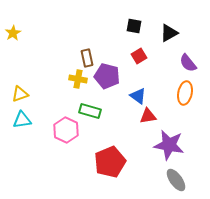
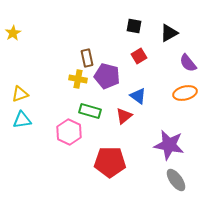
orange ellipse: rotated 65 degrees clockwise
red triangle: moved 24 px left; rotated 30 degrees counterclockwise
pink hexagon: moved 3 px right, 2 px down
red pentagon: rotated 24 degrees clockwise
